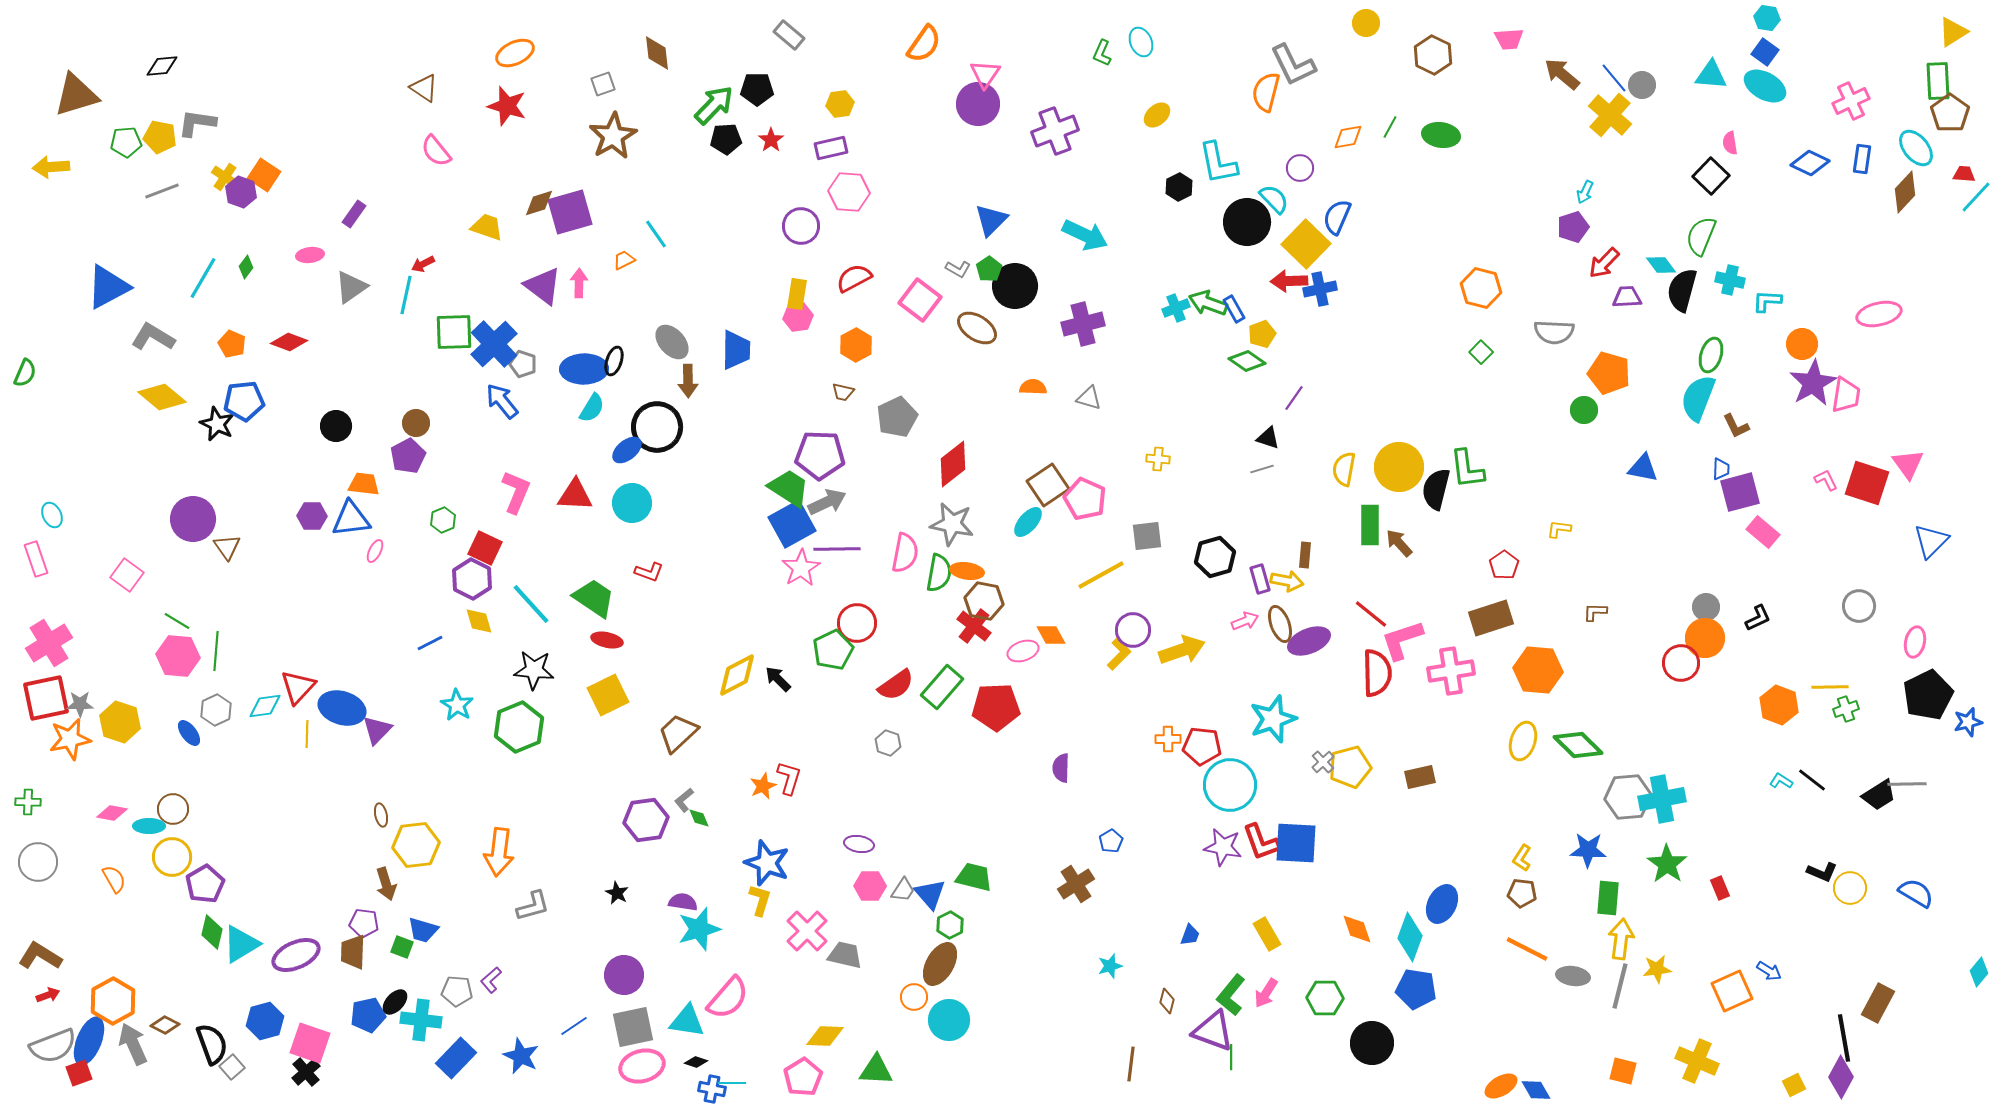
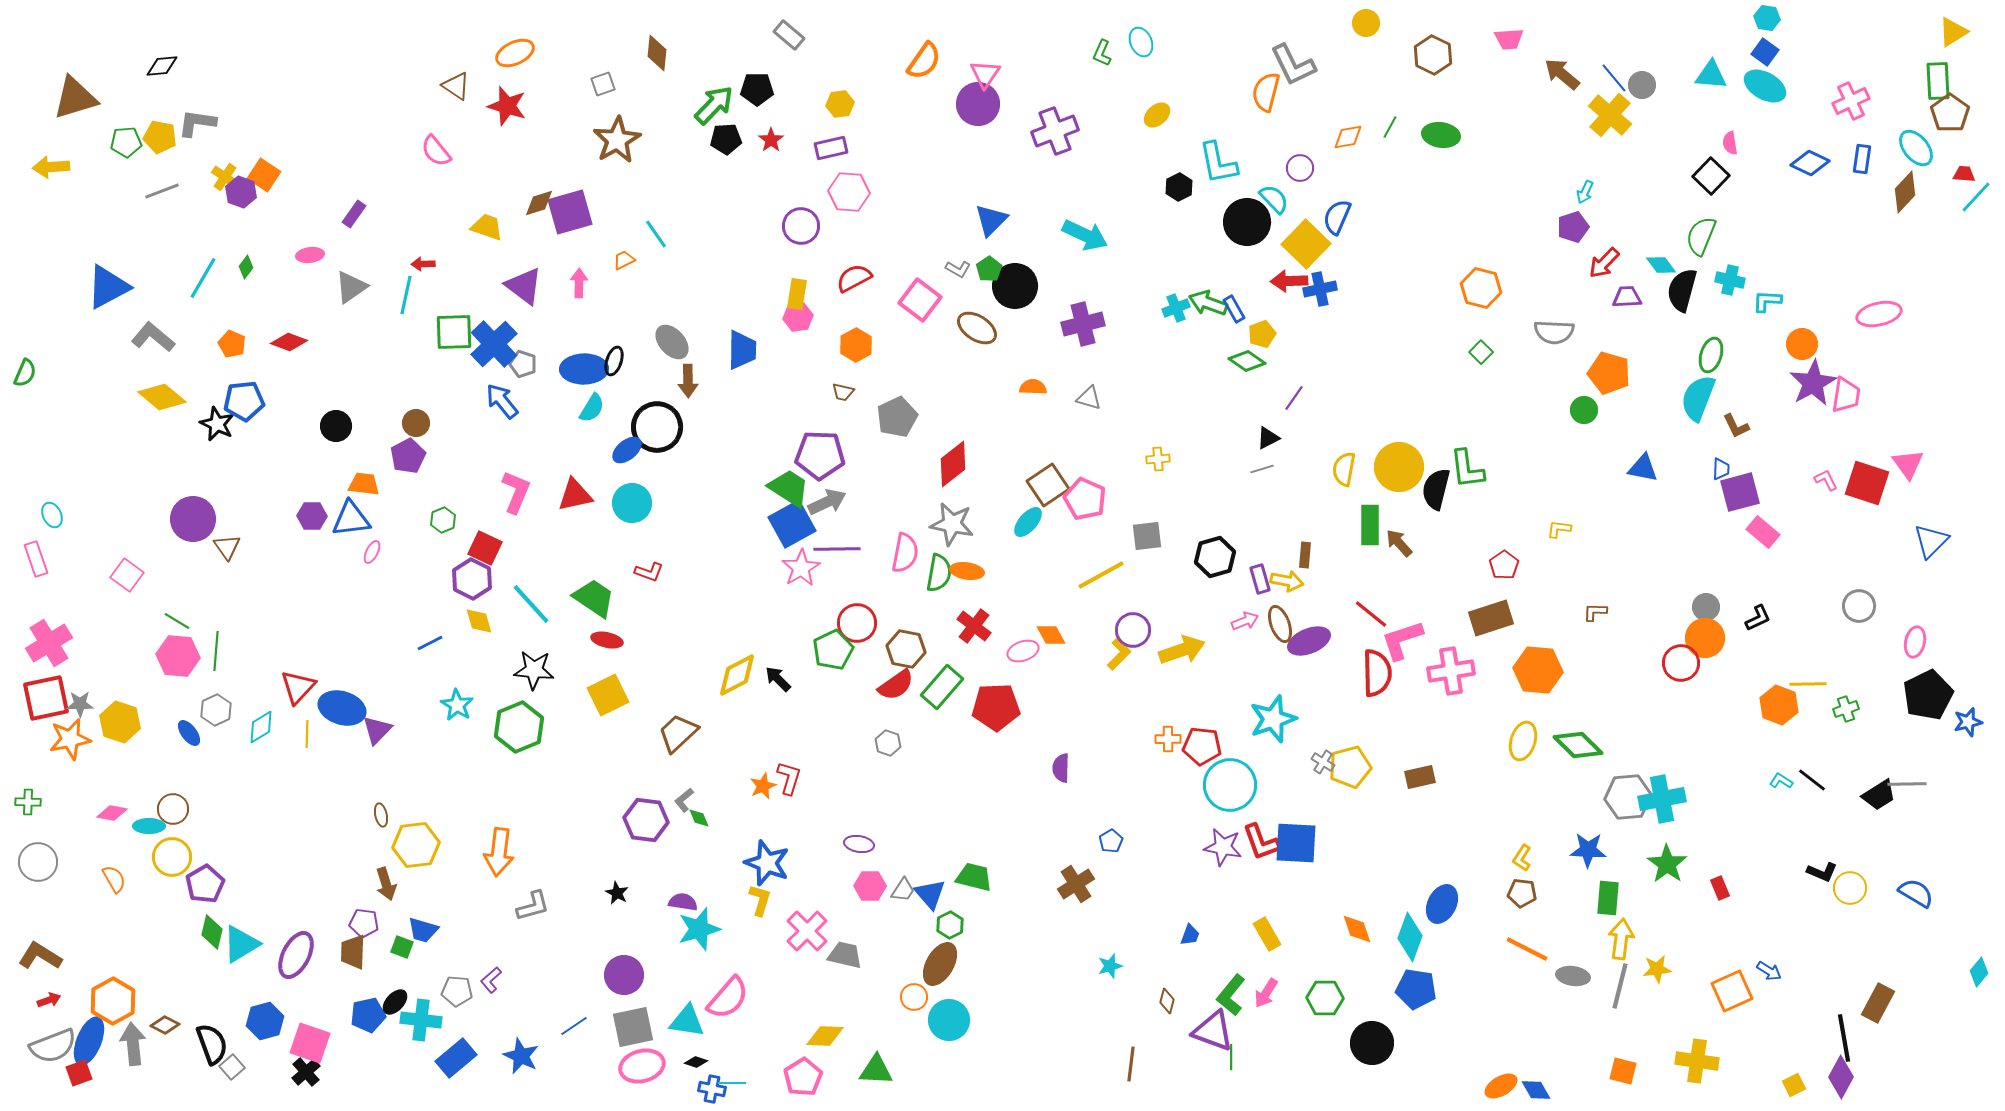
orange semicircle at (924, 44): moved 17 px down
brown diamond at (657, 53): rotated 12 degrees clockwise
brown triangle at (424, 88): moved 32 px right, 2 px up
brown triangle at (76, 95): moved 1 px left, 3 px down
brown star at (613, 136): moved 4 px right, 4 px down
red arrow at (423, 264): rotated 25 degrees clockwise
purple triangle at (543, 286): moved 19 px left
gray L-shape at (153, 337): rotated 9 degrees clockwise
blue trapezoid at (736, 350): moved 6 px right
black triangle at (1268, 438): rotated 45 degrees counterclockwise
yellow cross at (1158, 459): rotated 10 degrees counterclockwise
red triangle at (575, 495): rotated 15 degrees counterclockwise
pink ellipse at (375, 551): moved 3 px left, 1 px down
brown hexagon at (984, 601): moved 78 px left, 48 px down
yellow line at (1830, 687): moved 22 px left, 3 px up
cyan diamond at (265, 706): moved 4 px left, 21 px down; rotated 24 degrees counterclockwise
gray cross at (1323, 762): rotated 15 degrees counterclockwise
purple hexagon at (646, 820): rotated 15 degrees clockwise
purple ellipse at (296, 955): rotated 39 degrees counterclockwise
red arrow at (48, 995): moved 1 px right, 5 px down
gray arrow at (133, 1044): rotated 18 degrees clockwise
blue rectangle at (456, 1058): rotated 6 degrees clockwise
yellow cross at (1697, 1061): rotated 15 degrees counterclockwise
